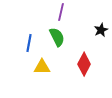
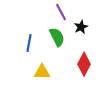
purple line: rotated 42 degrees counterclockwise
black star: moved 20 px left, 3 px up
yellow triangle: moved 5 px down
